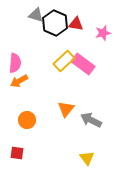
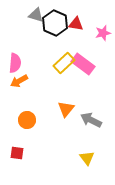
yellow rectangle: moved 2 px down
